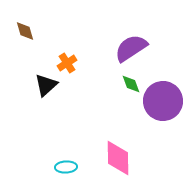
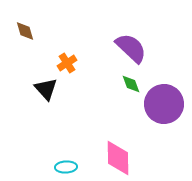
purple semicircle: rotated 76 degrees clockwise
black triangle: moved 4 px down; rotated 30 degrees counterclockwise
purple circle: moved 1 px right, 3 px down
